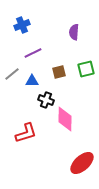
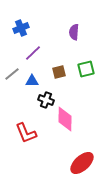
blue cross: moved 1 px left, 3 px down
purple line: rotated 18 degrees counterclockwise
red L-shape: rotated 85 degrees clockwise
